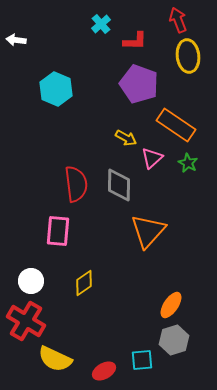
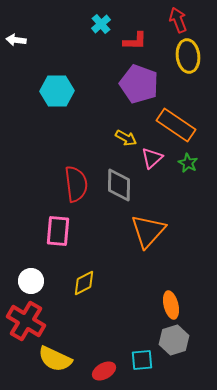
cyan hexagon: moved 1 px right, 2 px down; rotated 24 degrees counterclockwise
yellow diamond: rotated 8 degrees clockwise
orange ellipse: rotated 48 degrees counterclockwise
